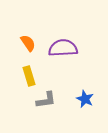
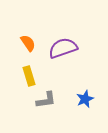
purple semicircle: rotated 16 degrees counterclockwise
blue star: rotated 24 degrees clockwise
